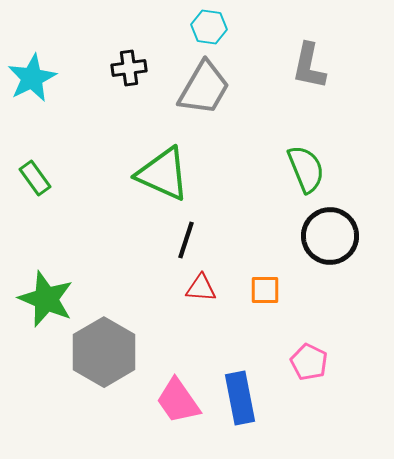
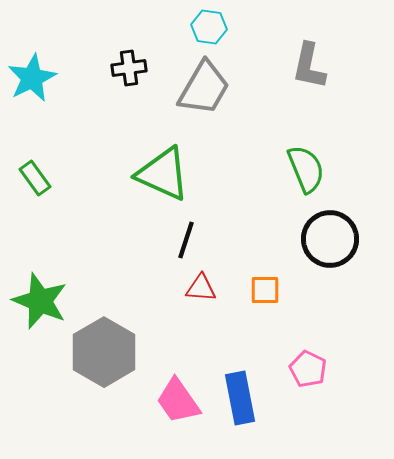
black circle: moved 3 px down
green star: moved 6 px left, 2 px down
pink pentagon: moved 1 px left, 7 px down
